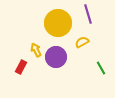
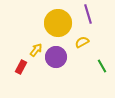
yellow arrow: rotated 64 degrees clockwise
green line: moved 1 px right, 2 px up
